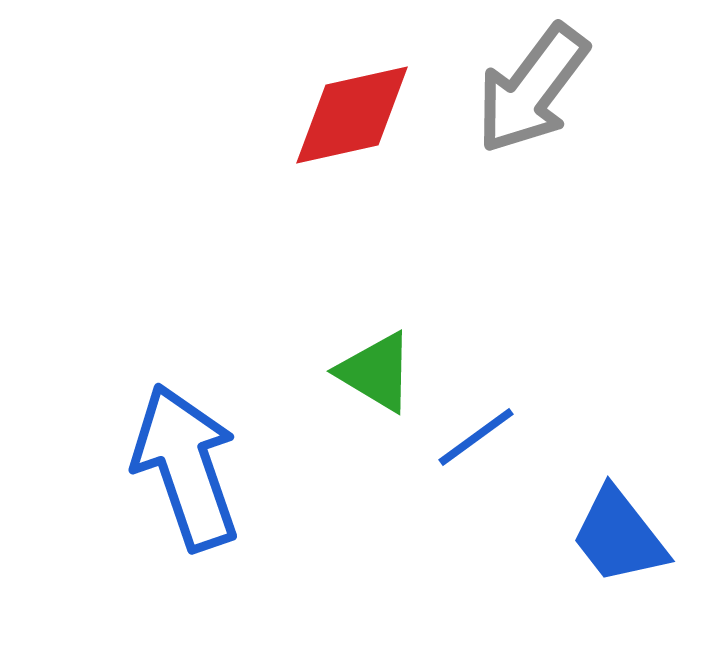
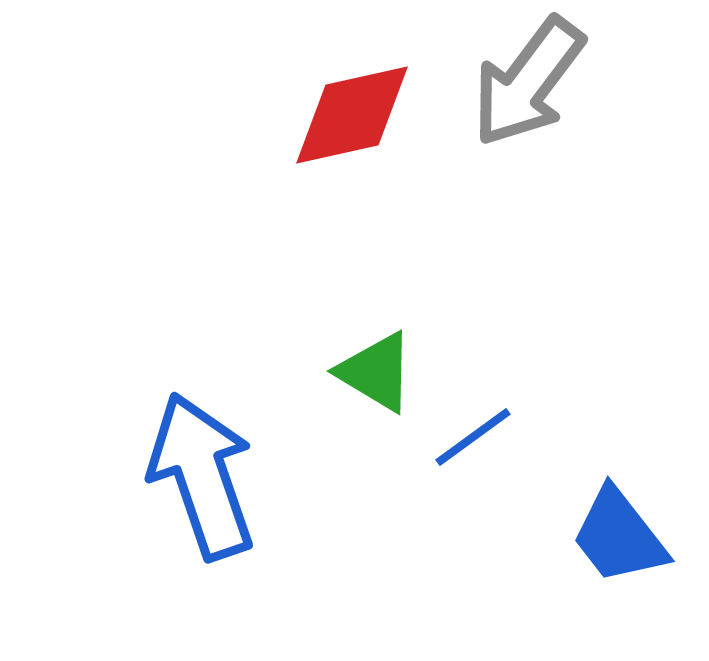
gray arrow: moved 4 px left, 7 px up
blue line: moved 3 px left
blue arrow: moved 16 px right, 9 px down
